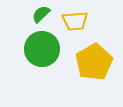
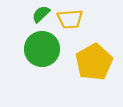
yellow trapezoid: moved 5 px left, 2 px up
